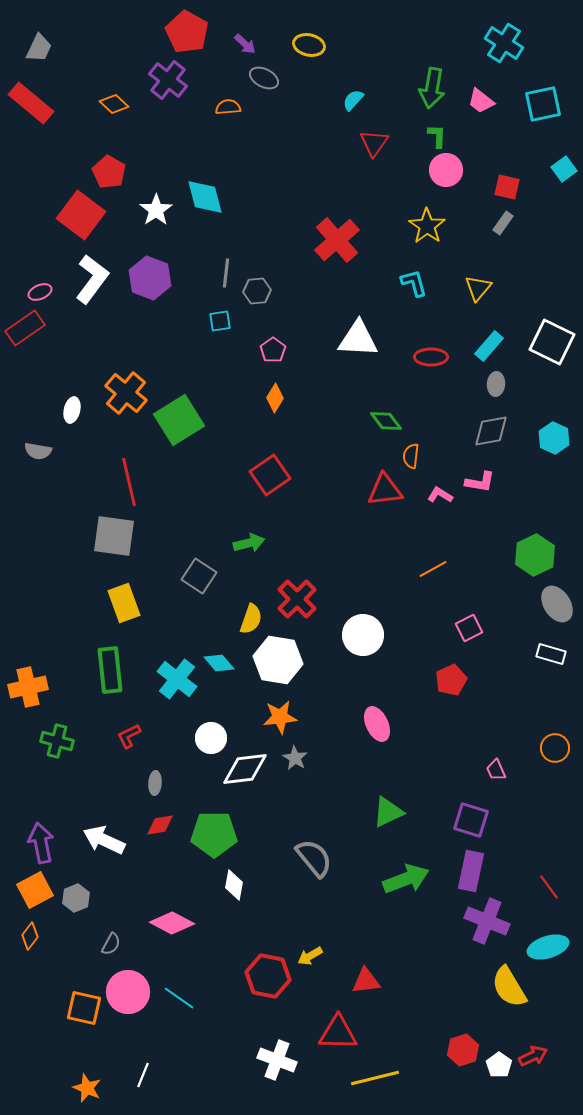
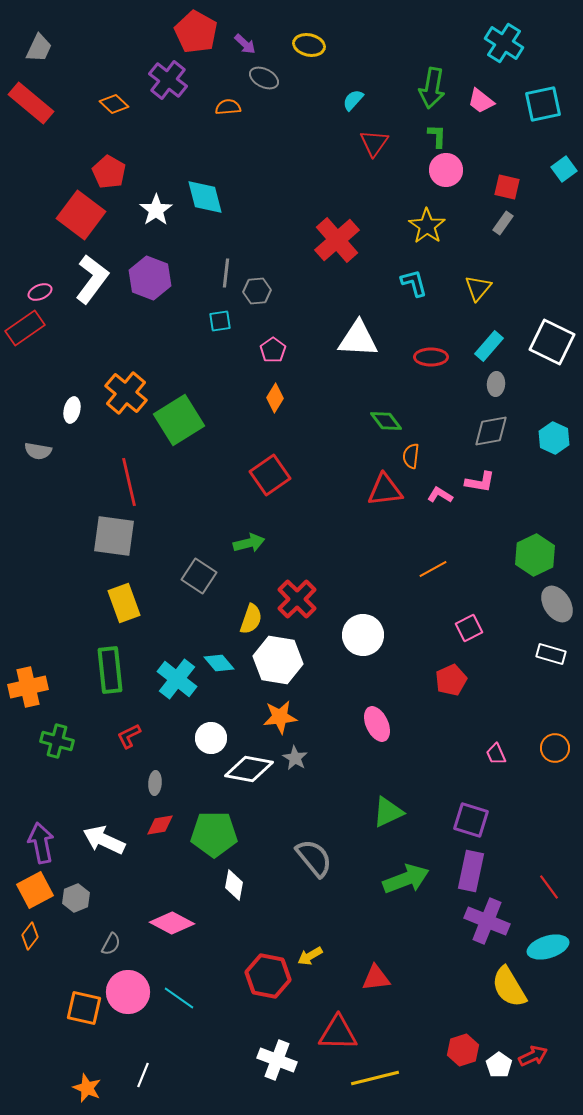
red pentagon at (187, 32): moved 9 px right
white diamond at (245, 769): moved 4 px right; rotated 18 degrees clockwise
pink trapezoid at (496, 770): moved 16 px up
red triangle at (366, 981): moved 10 px right, 3 px up
